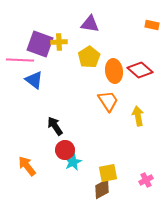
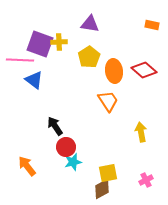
red diamond: moved 4 px right
yellow arrow: moved 3 px right, 16 px down
red circle: moved 1 px right, 3 px up
cyan star: rotated 12 degrees clockwise
